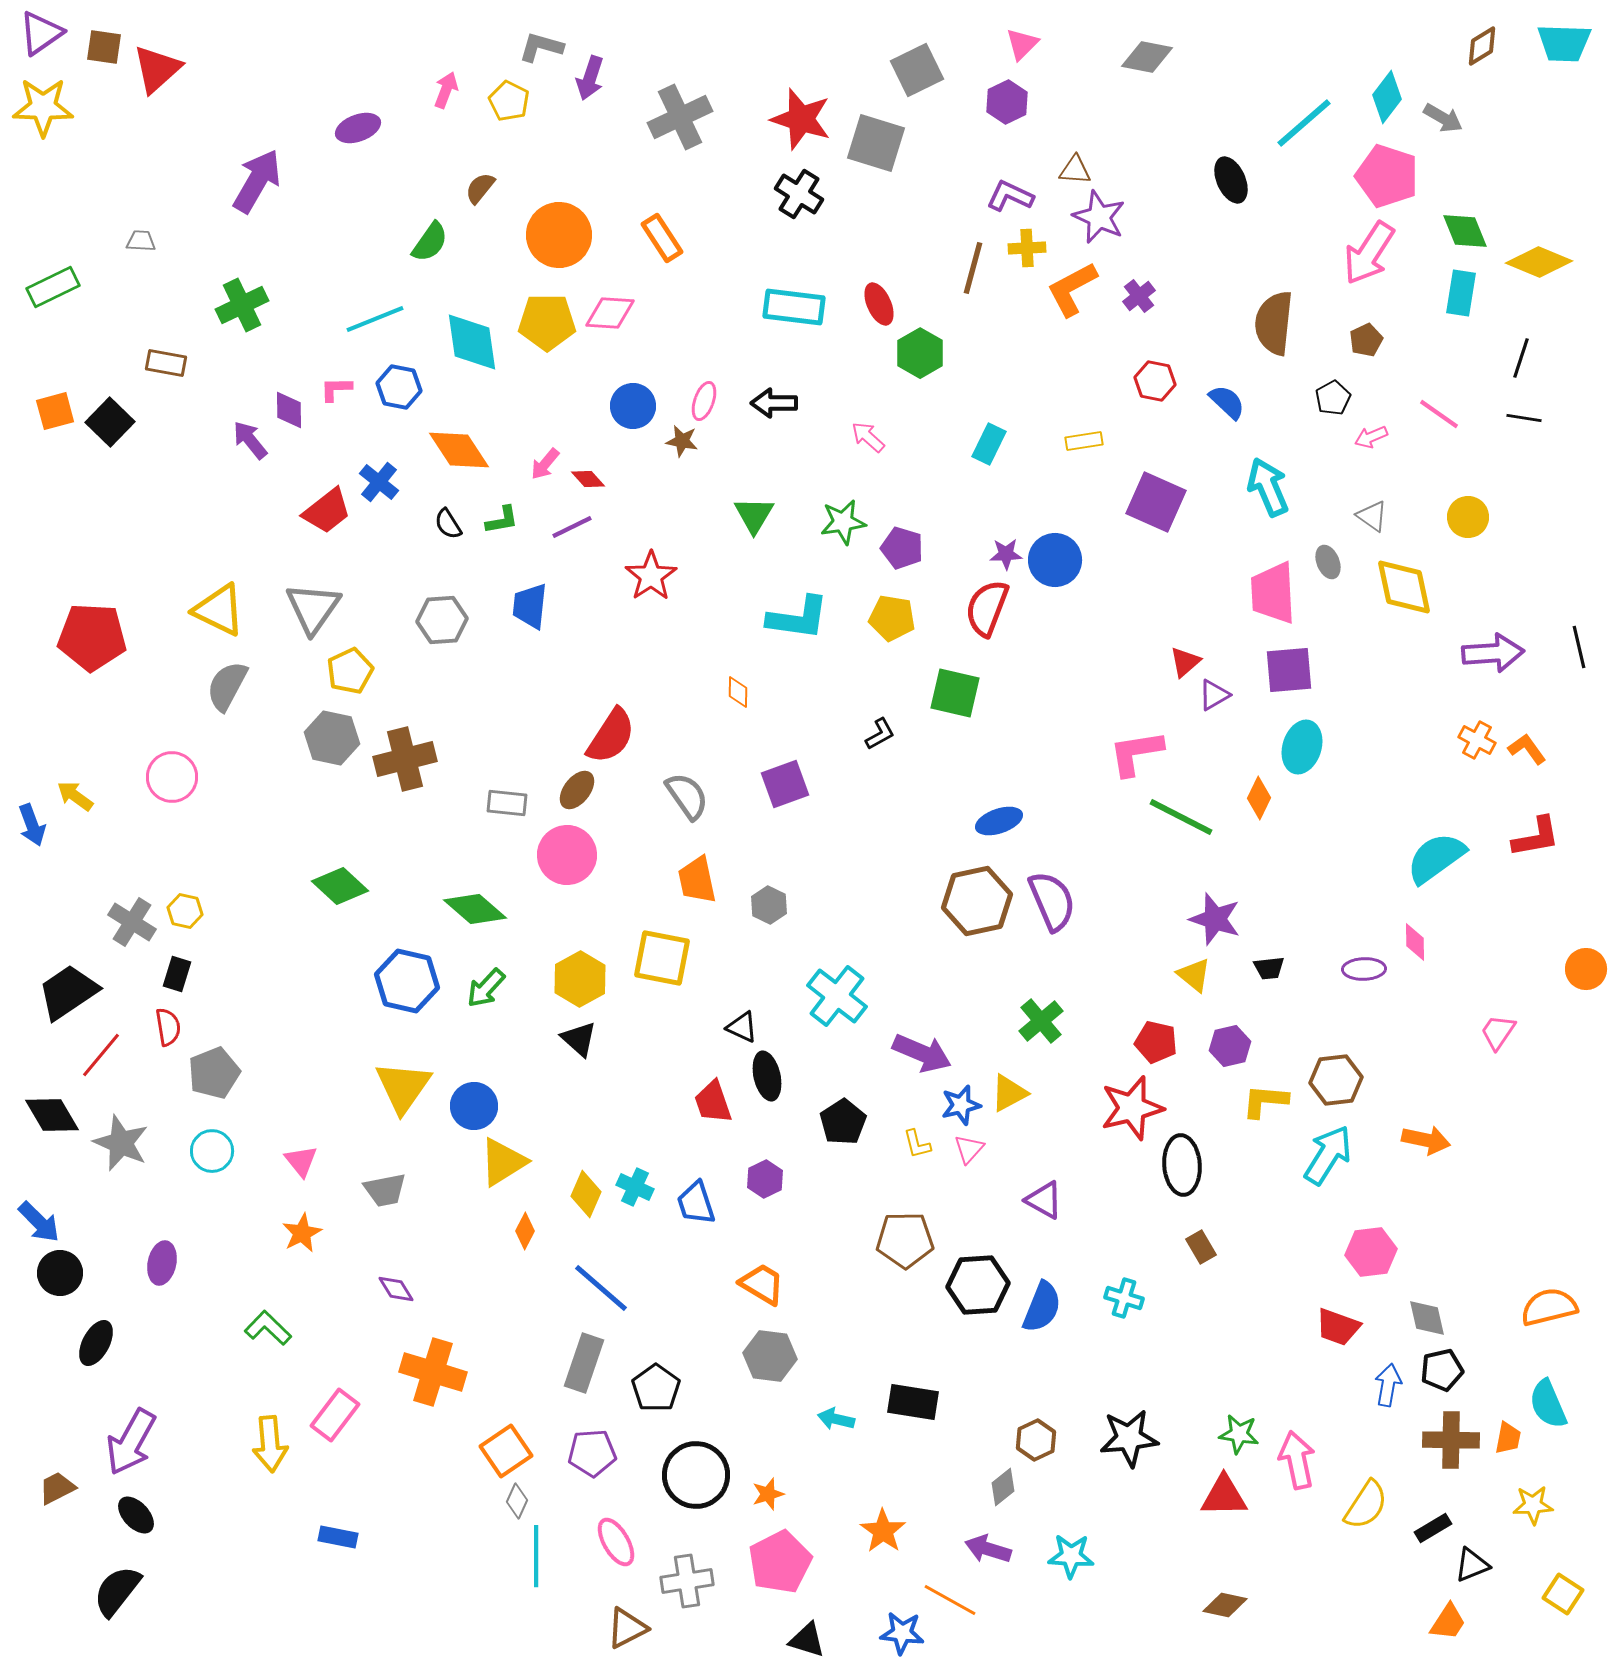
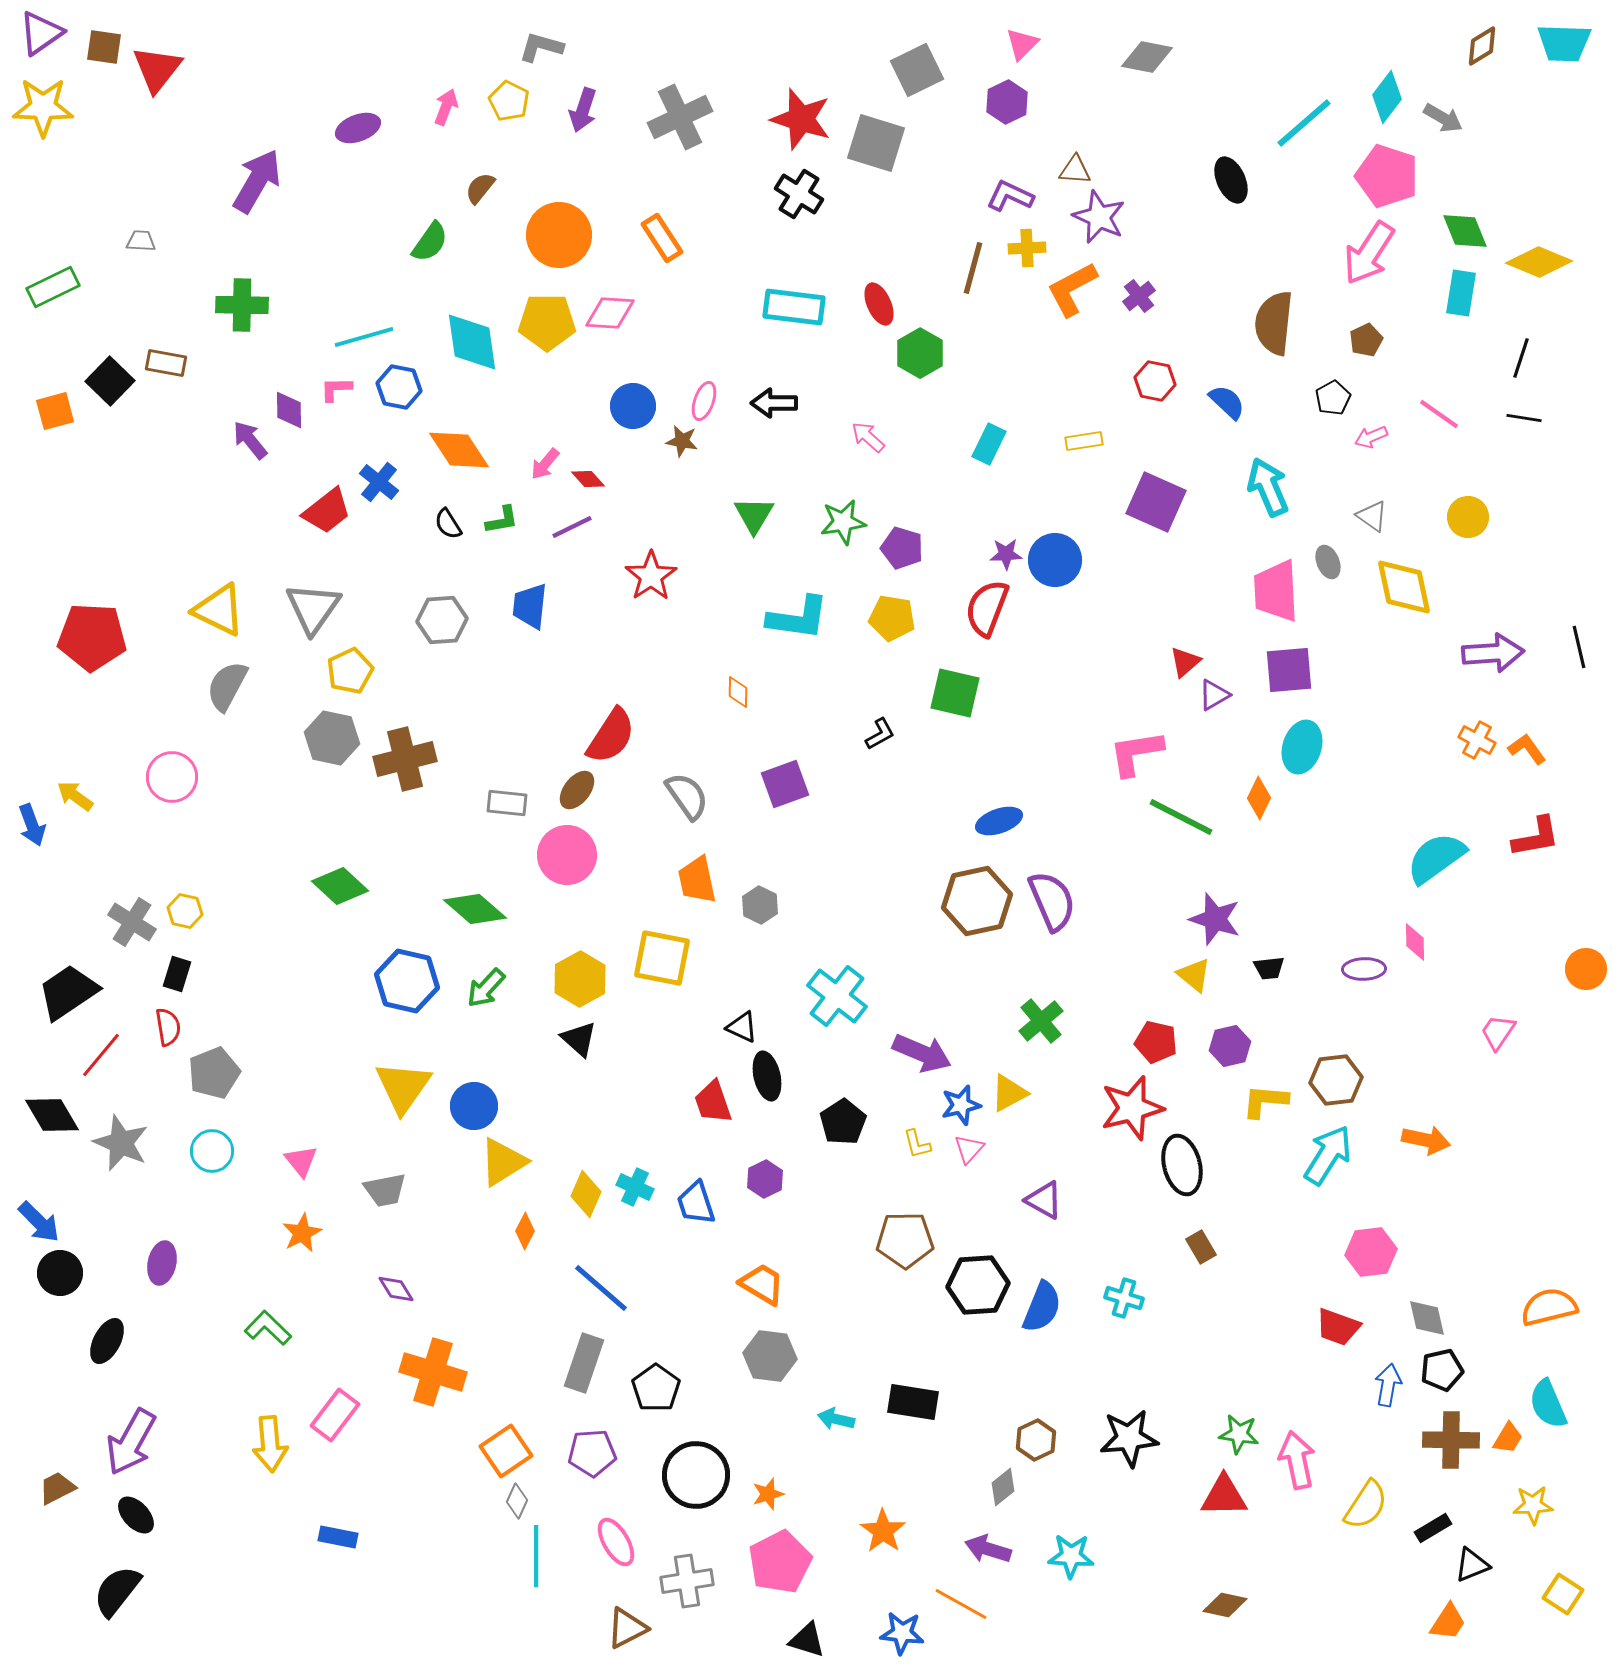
red triangle at (157, 69): rotated 10 degrees counterclockwise
purple arrow at (590, 78): moved 7 px left, 32 px down
pink arrow at (446, 90): moved 17 px down
green cross at (242, 305): rotated 27 degrees clockwise
cyan line at (375, 319): moved 11 px left, 18 px down; rotated 6 degrees clockwise
black square at (110, 422): moved 41 px up
pink trapezoid at (1273, 593): moved 3 px right, 2 px up
gray hexagon at (769, 905): moved 9 px left
black ellipse at (1182, 1165): rotated 10 degrees counterclockwise
black ellipse at (96, 1343): moved 11 px right, 2 px up
orange trapezoid at (1508, 1438): rotated 20 degrees clockwise
orange line at (950, 1600): moved 11 px right, 4 px down
